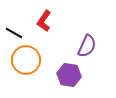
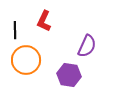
red L-shape: rotated 10 degrees counterclockwise
black line: moved 1 px right, 3 px up; rotated 60 degrees clockwise
